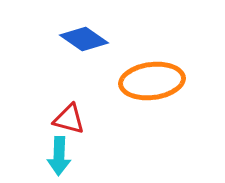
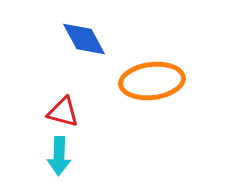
blue diamond: rotated 27 degrees clockwise
red triangle: moved 6 px left, 7 px up
